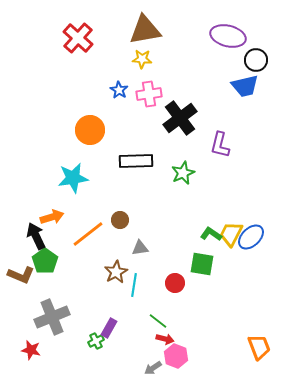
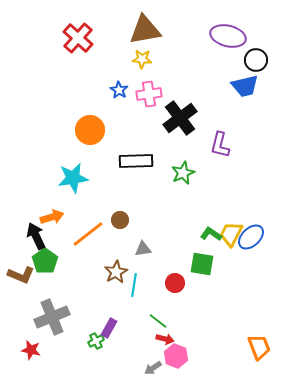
gray triangle: moved 3 px right, 1 px down
